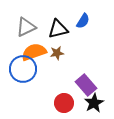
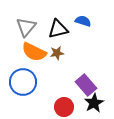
blue semicircle: rotated 105 degrees counterclockwise
gray triangle: rotated 25 degrees counterclockwise
orange semicircle: rotated 135 degrees counterclockwise
blue circle: moved 13 px down
red circle: moved 4 px down
